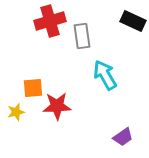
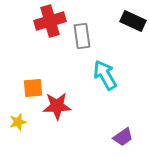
yellow star: moved 2 px right, 10 px down
